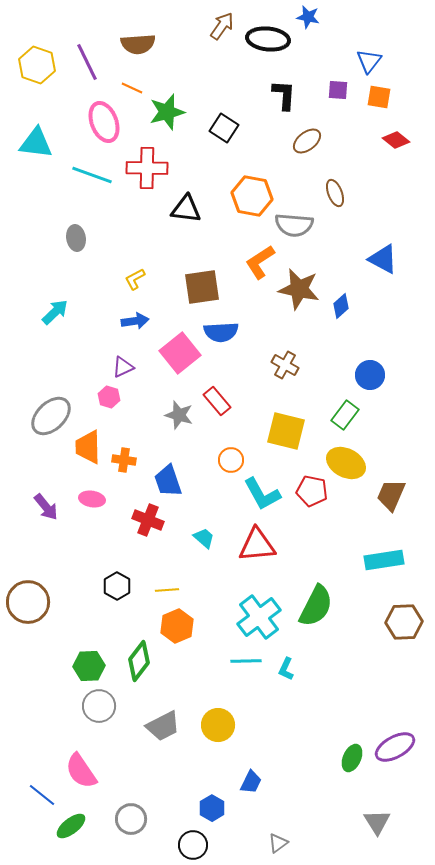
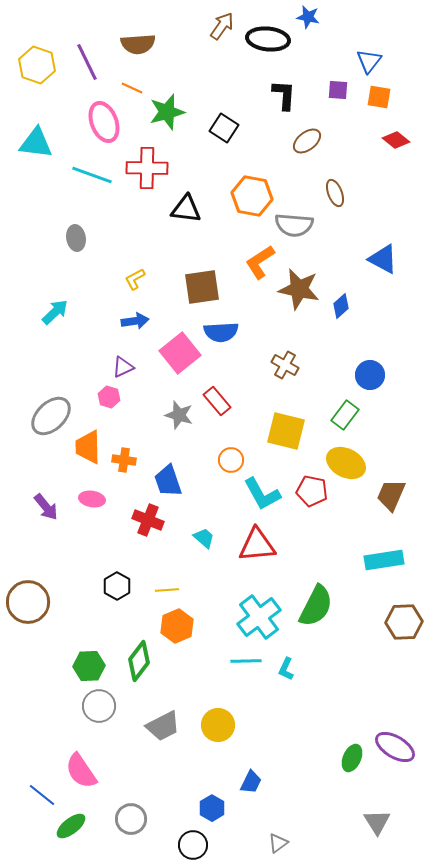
purple ellipse at (395, 747): rotated 60 degrees clockwise
